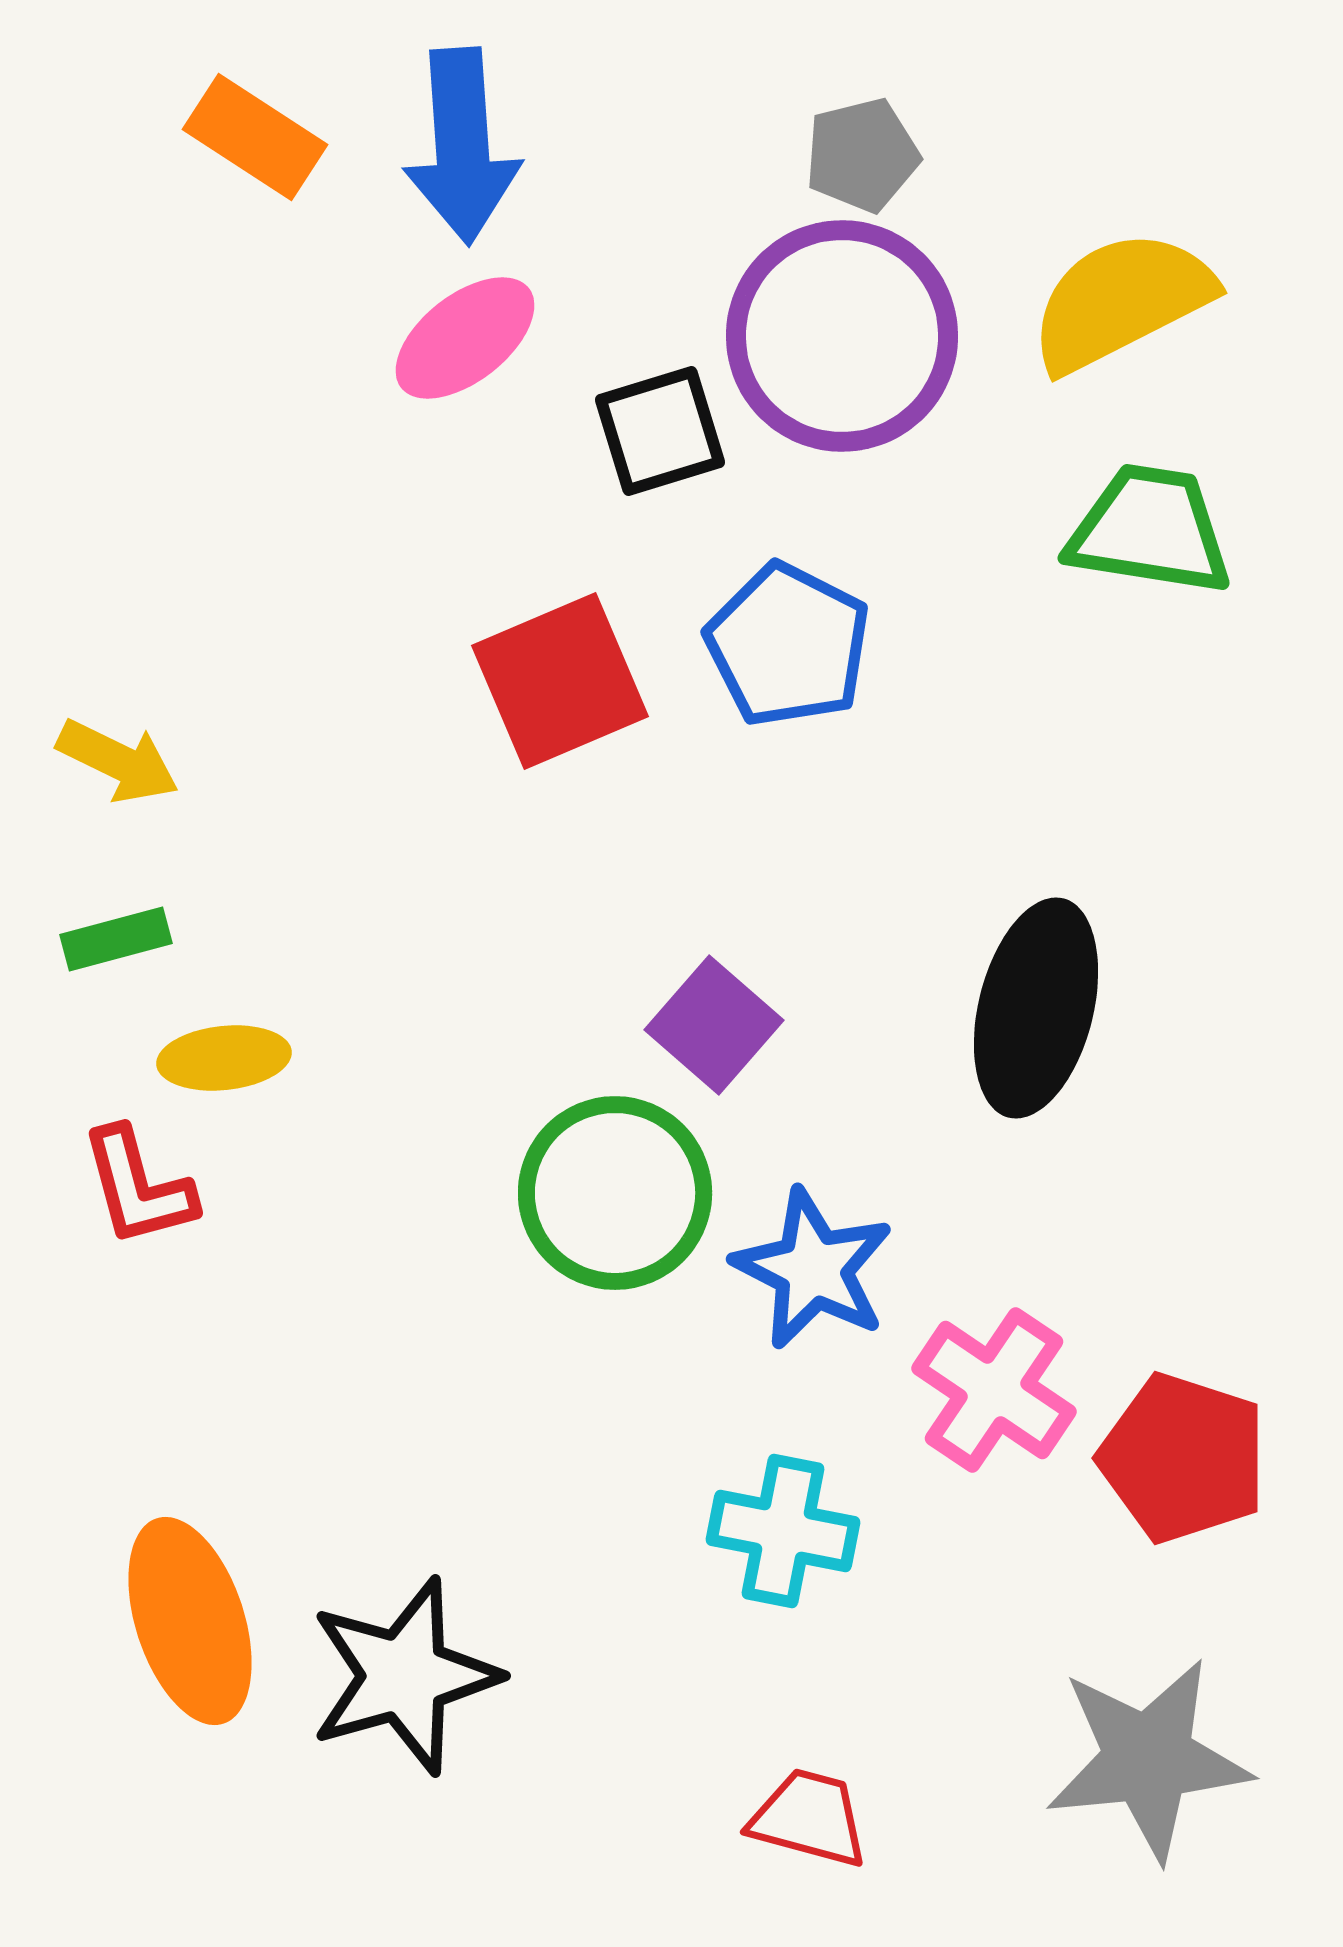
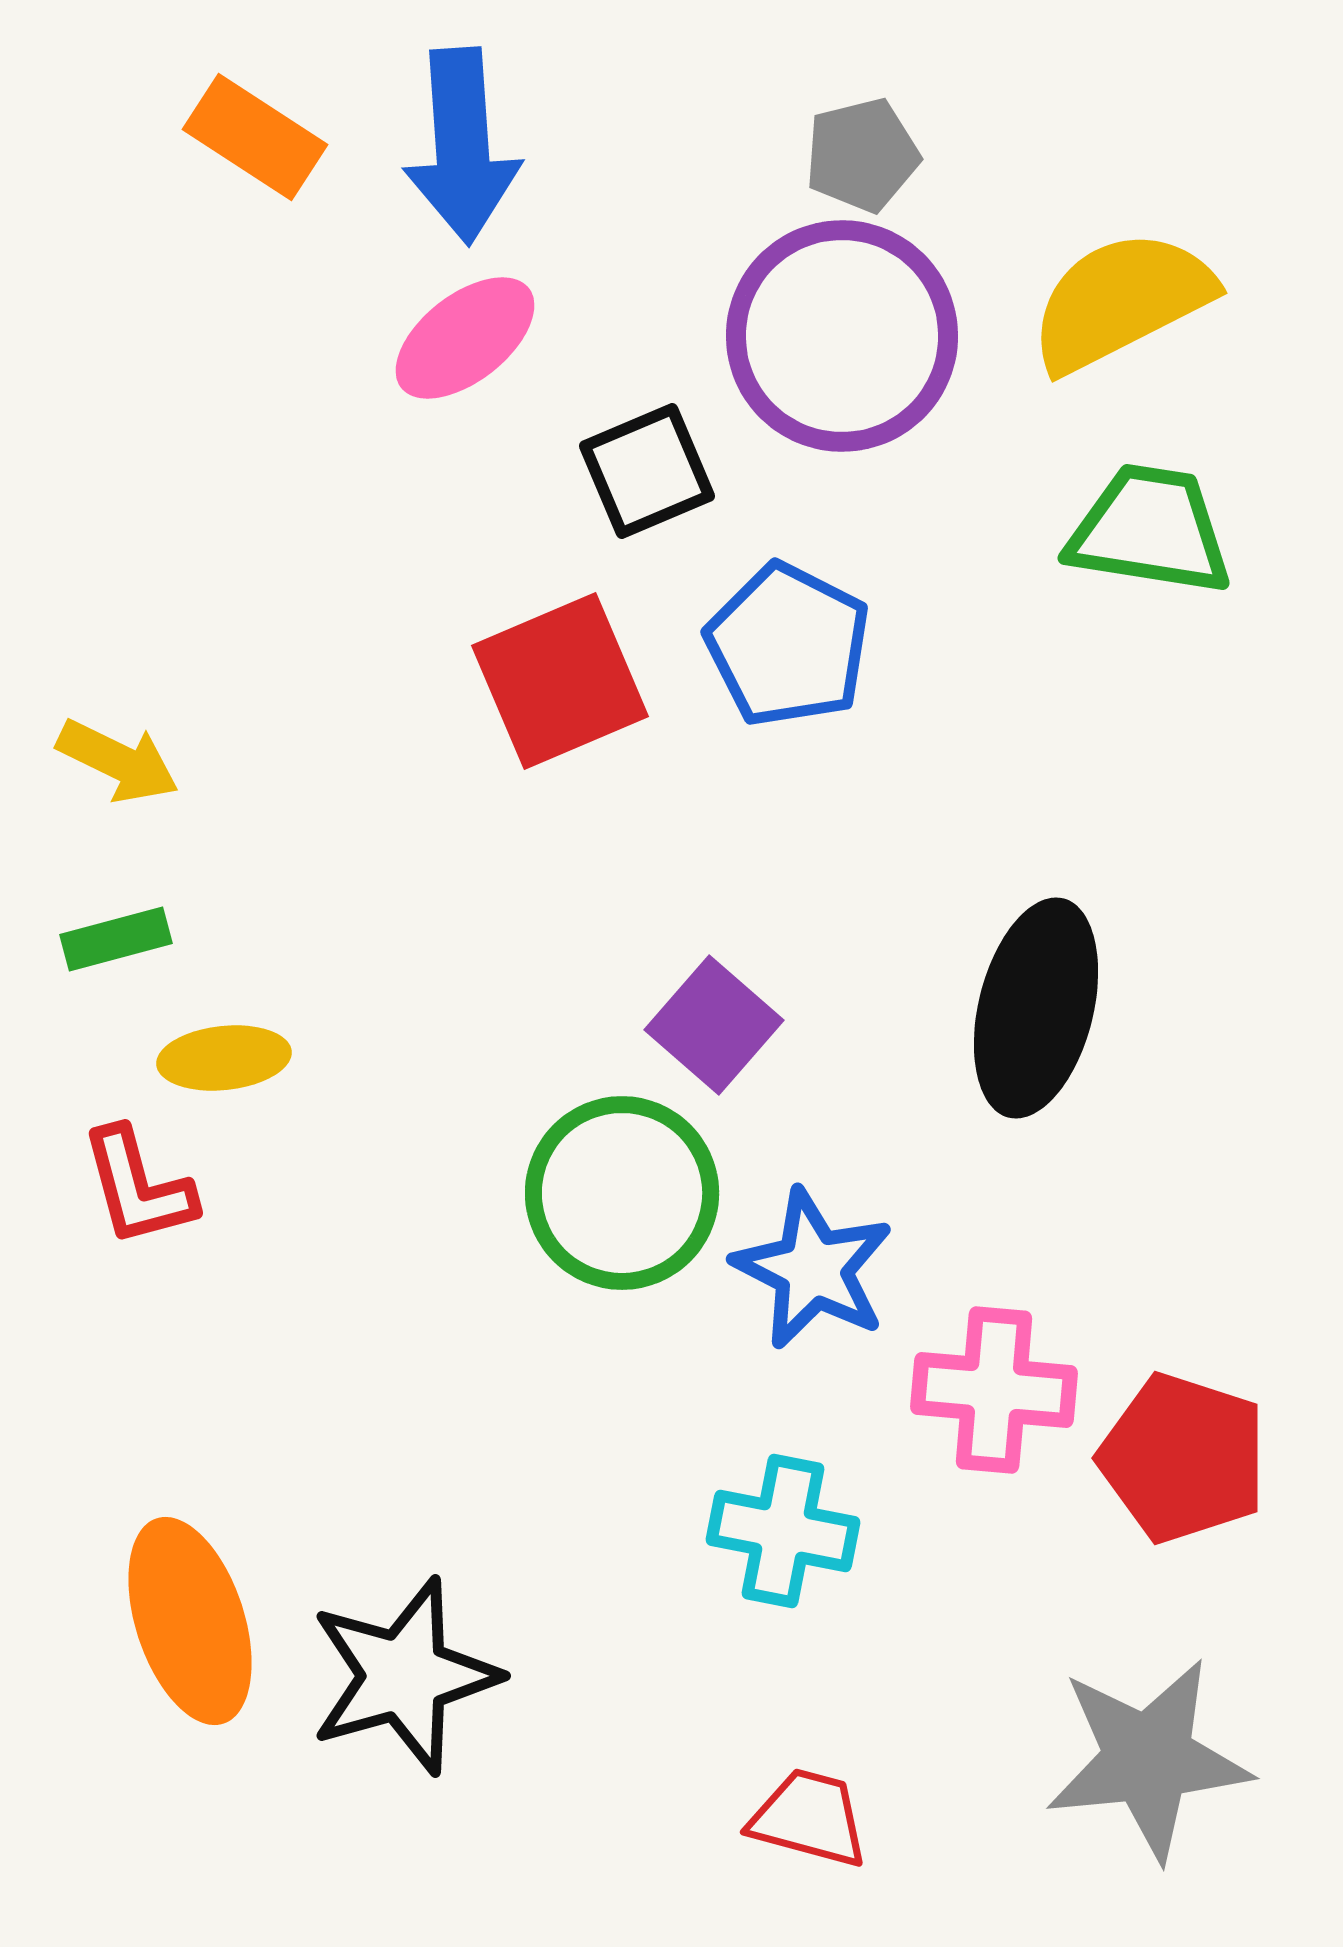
black square: moved 13 px left, 40 px down; rotated 6 degrees counterclockwise
green circle: moved 7 px right
pink cross: rotated 29 degrees counterclockwise
